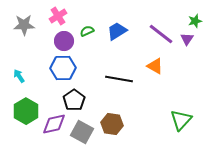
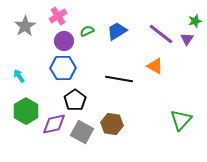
gray star: moved 1 px right, 1 px down; rotated 30 degrees counterclockwise
black pentagon: moved 1 px right
